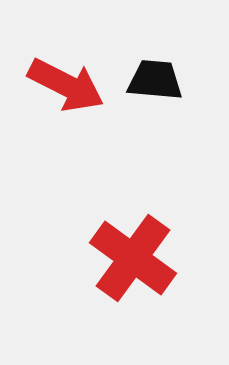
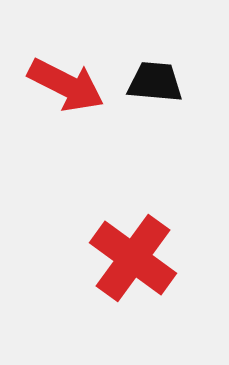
black trapezoid: moved 2 px down
